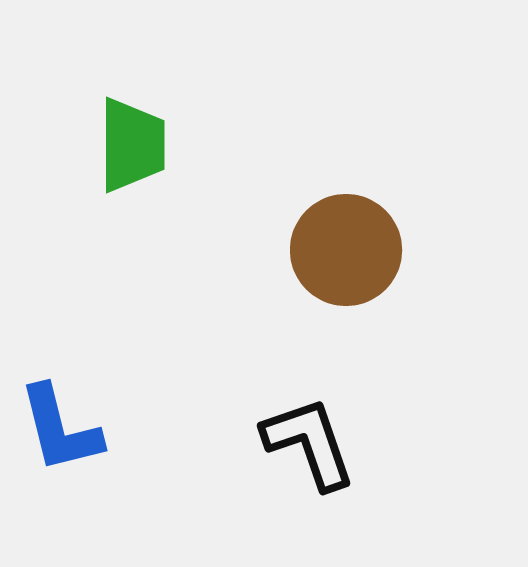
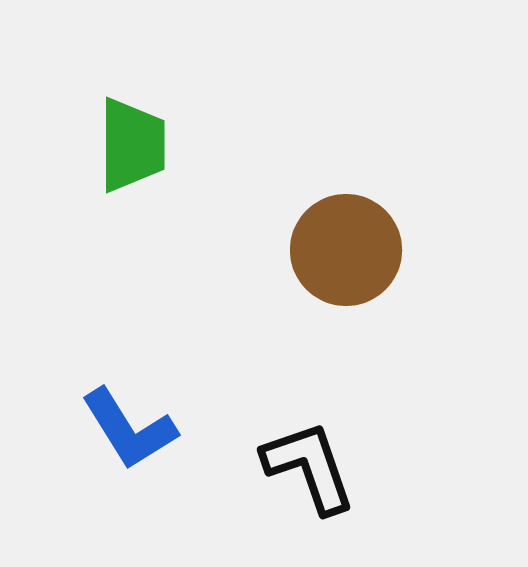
blue L-shape: moved 69 px right; rotated 18 degrees counterclockwise
black L-shape: moved 24 px down
